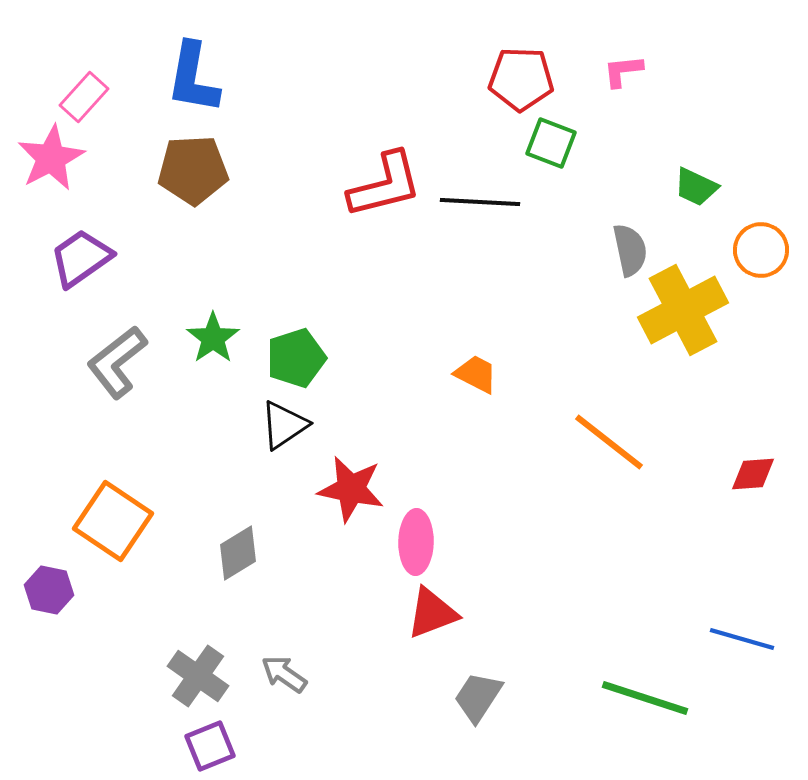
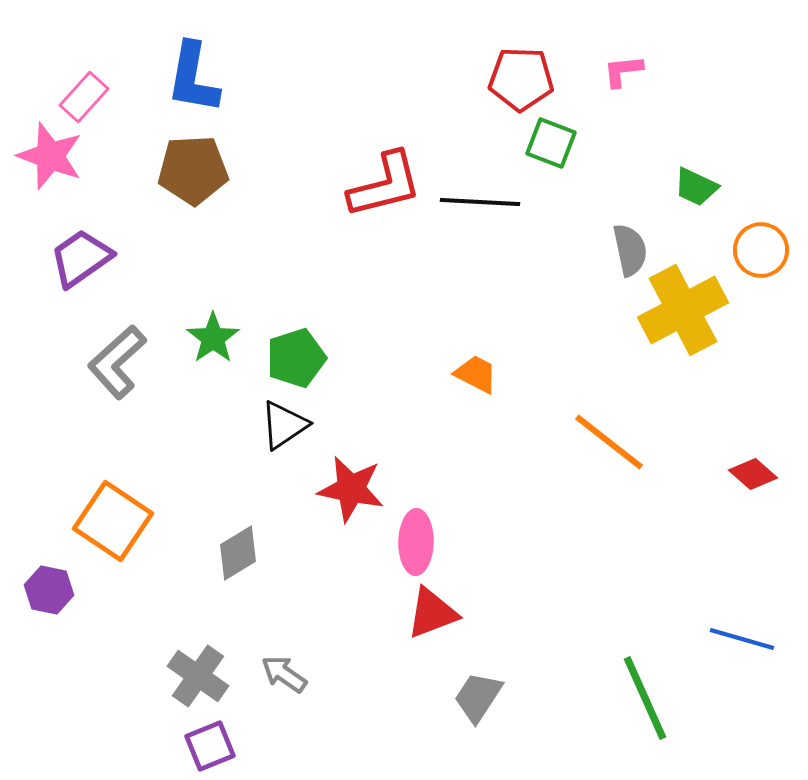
pink star: moved 1 px left, 2 px up; rotated 24 degrees counterclockwise
gray L-shape: rotated 4 degrees counterclockwise
red diamond: rotated 45 degrees clockwise
green line: rotated 48 degrees clockwise
